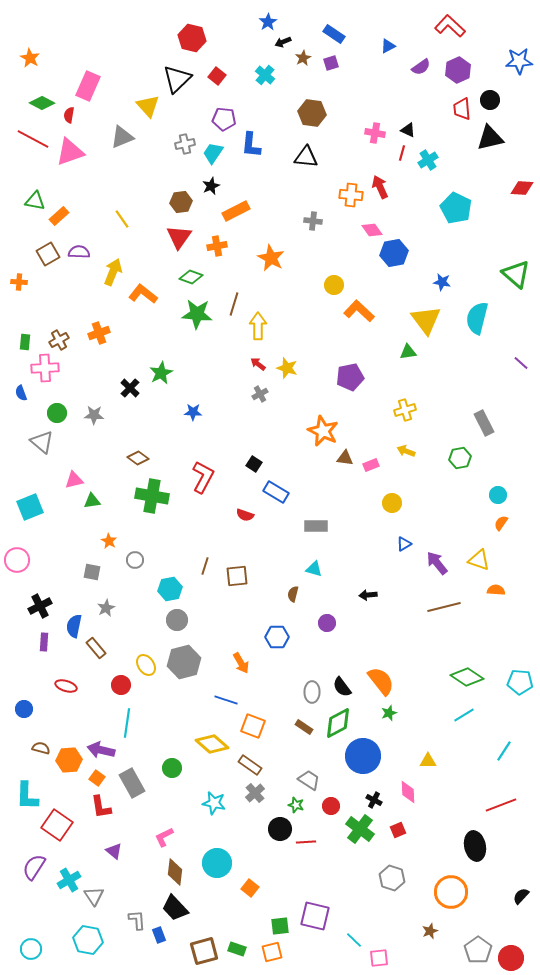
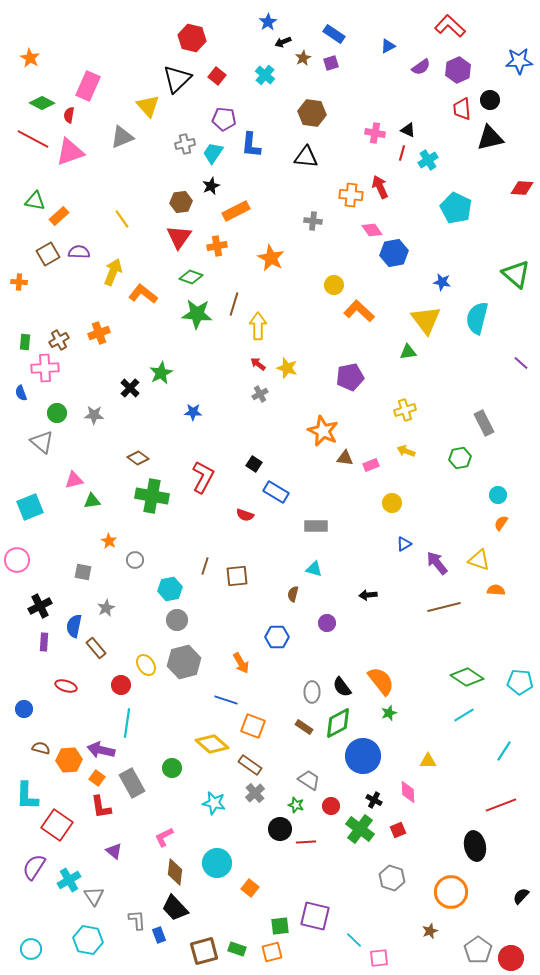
gray square at (92, 572): moved 9 px left
